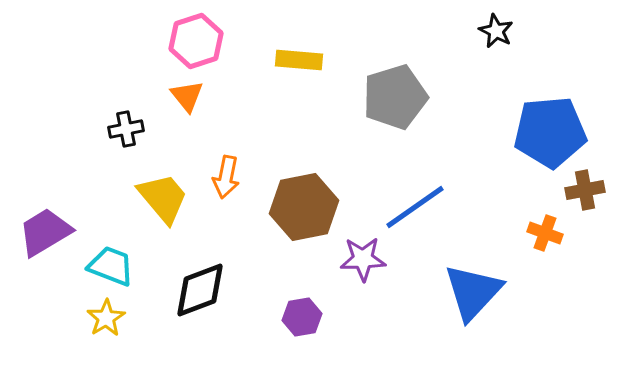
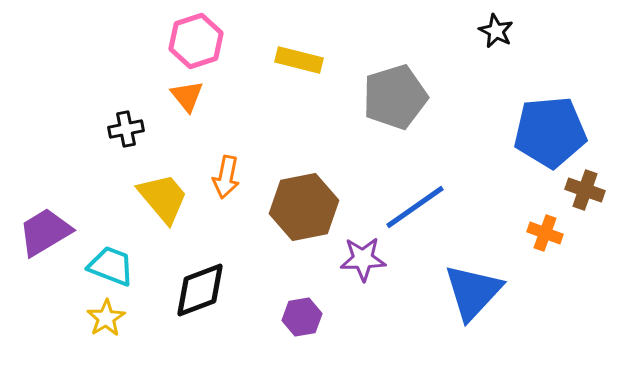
yellow rectangle: rotated 9 degrees clockwise
brown cross: rotated 30 degrees clockwise
